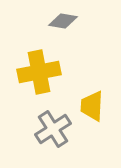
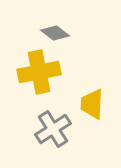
gray diamond: moved 8 px left, 12 px down; rotated 28 degrees clockwise
yellow trapezoid: moved 2 px up
